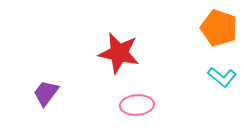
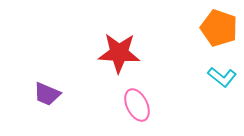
red star: rotated 9 degrees counterclockwise
purple trapezoid: moved 1 px right, 1 px down; rotated 104 degrees counterclockwise
pink ellipse: rotated 68 degrees clockwise
